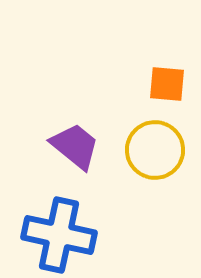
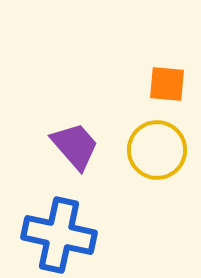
purple trapezoid: rotated 10 degrees clockwise
yellow circle: moved 2 px right
